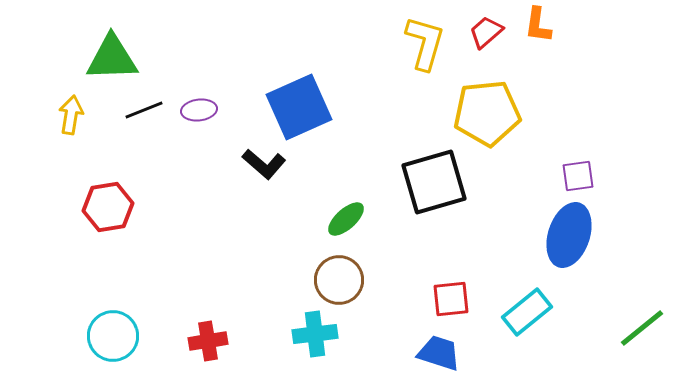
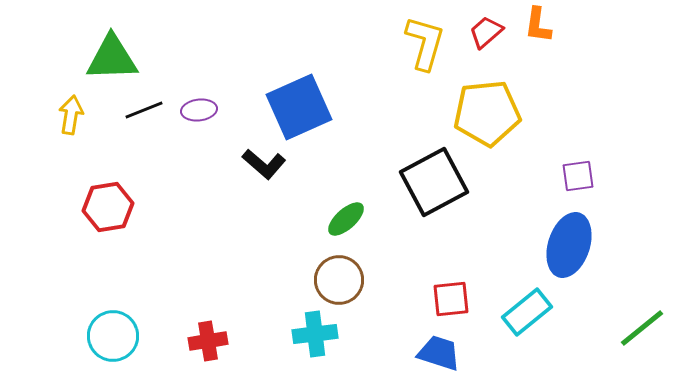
black square: rotated 12 degrees counterclockwise
blue ellipse: moved 10 px down
